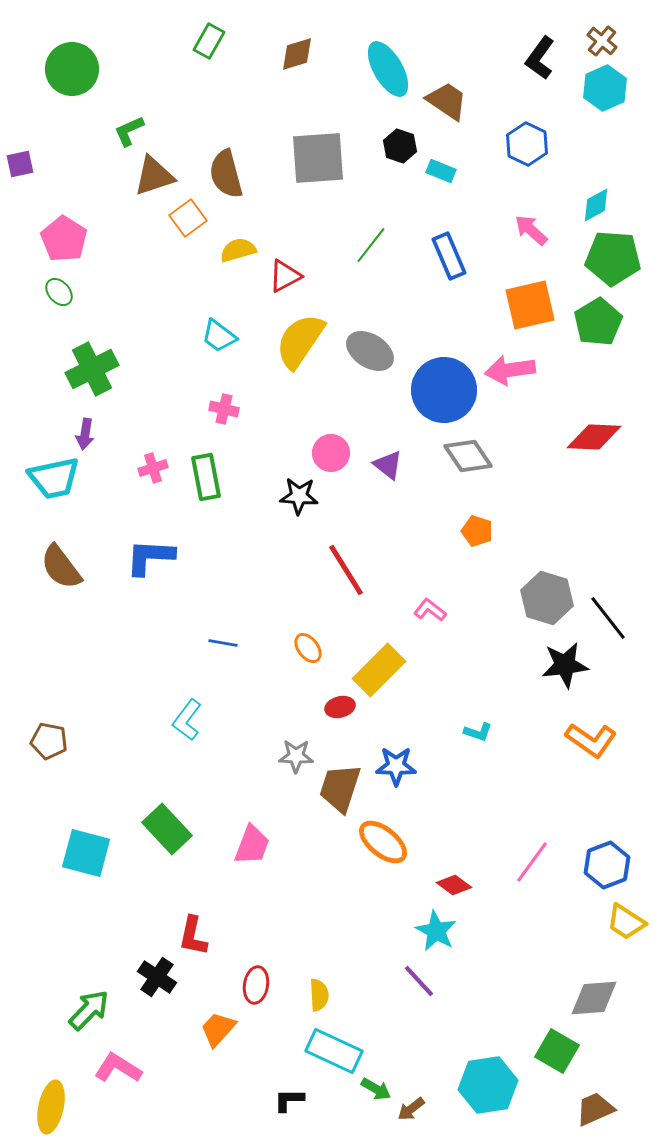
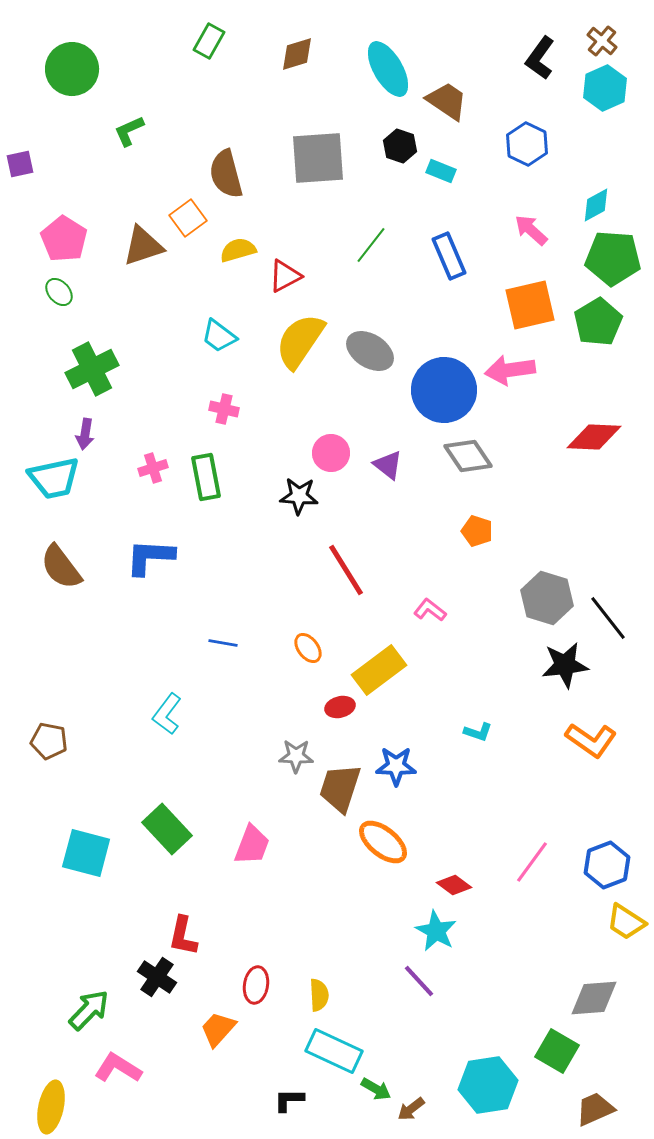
brown triangle at (154, 176): moved 11 px left, 70 px down
yellow rectangle at (379, 670): rotated 8 degrees clockwise
cyan L-shape at (187, 720): moved 20 px left, 6 px up
red L-shape at (193, 936): moved 10 px left
